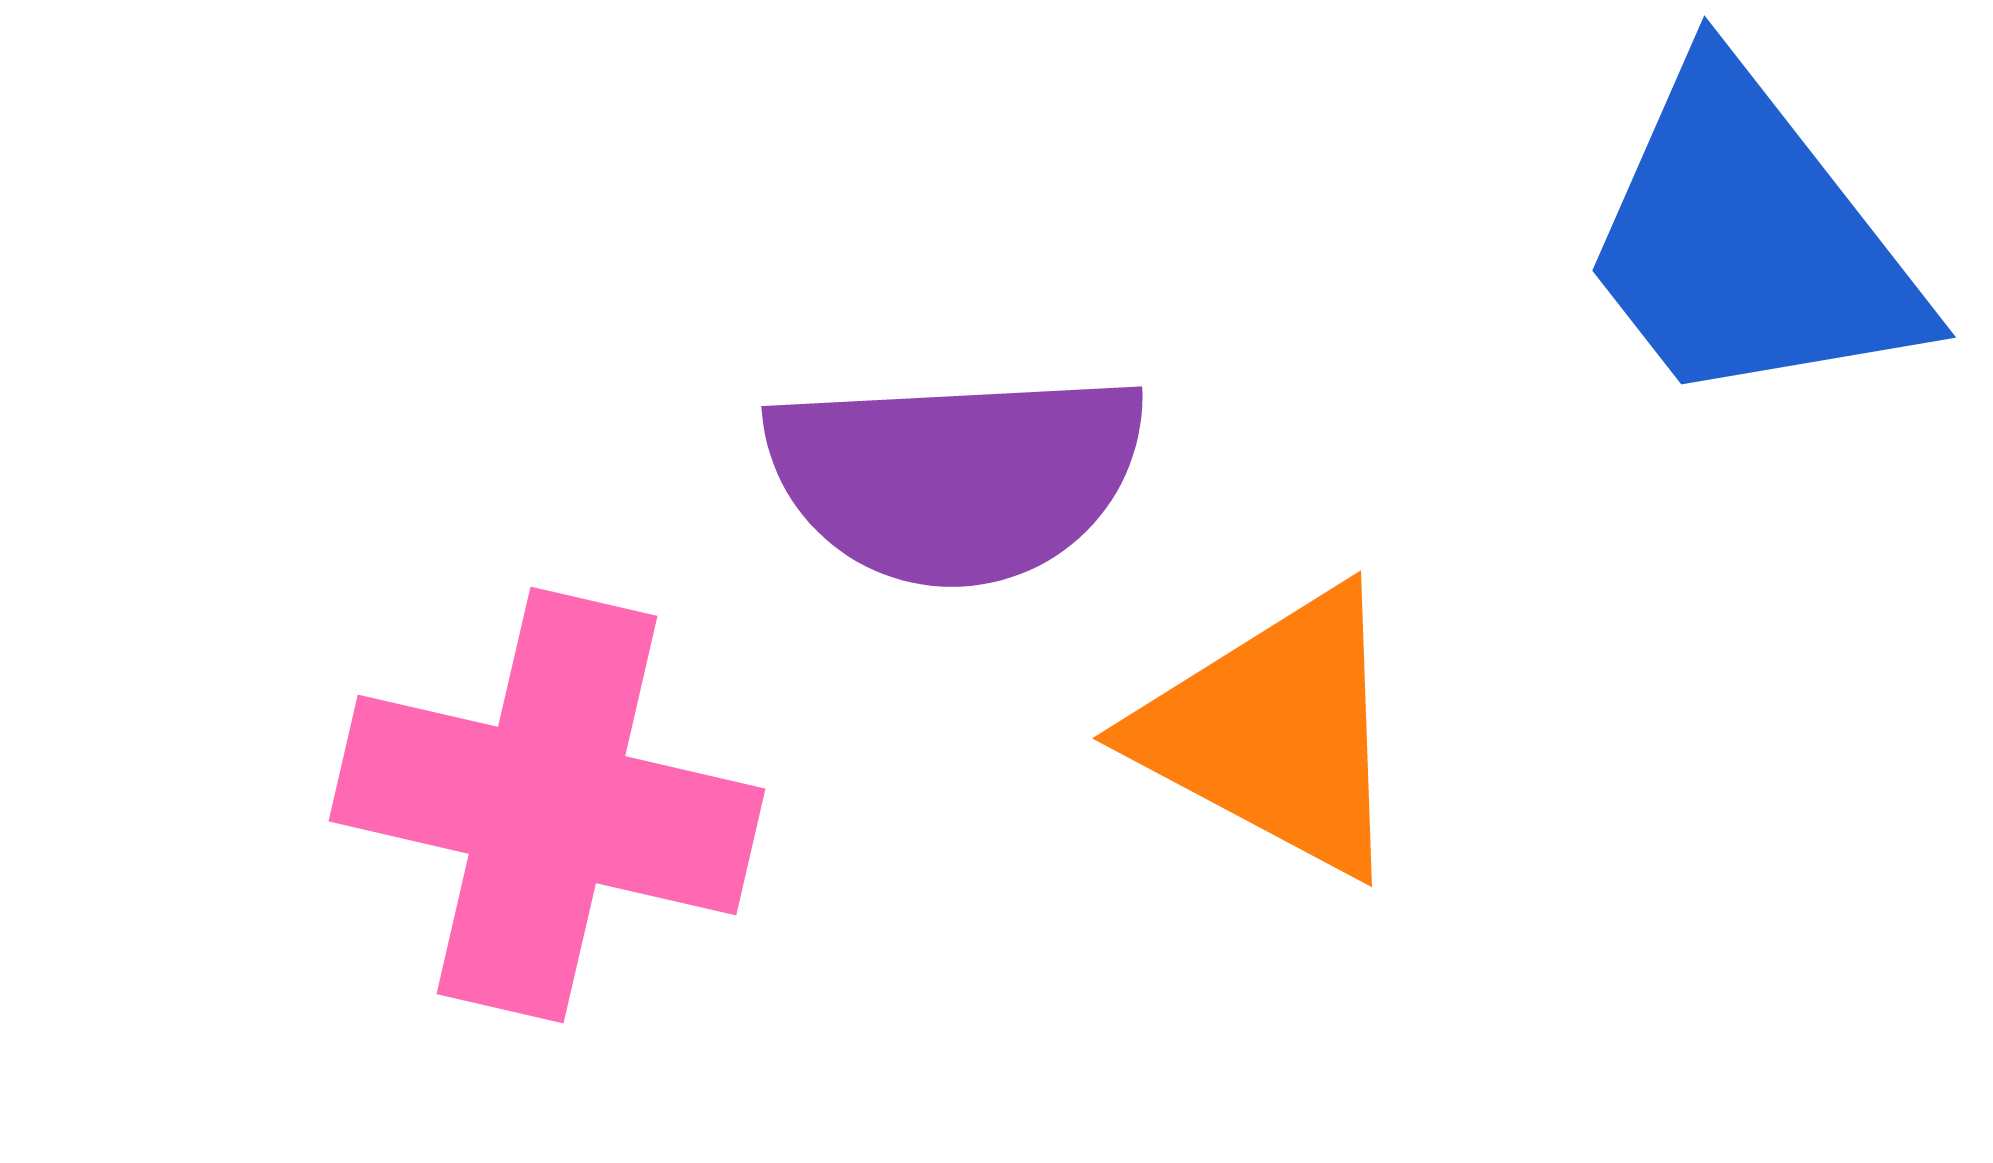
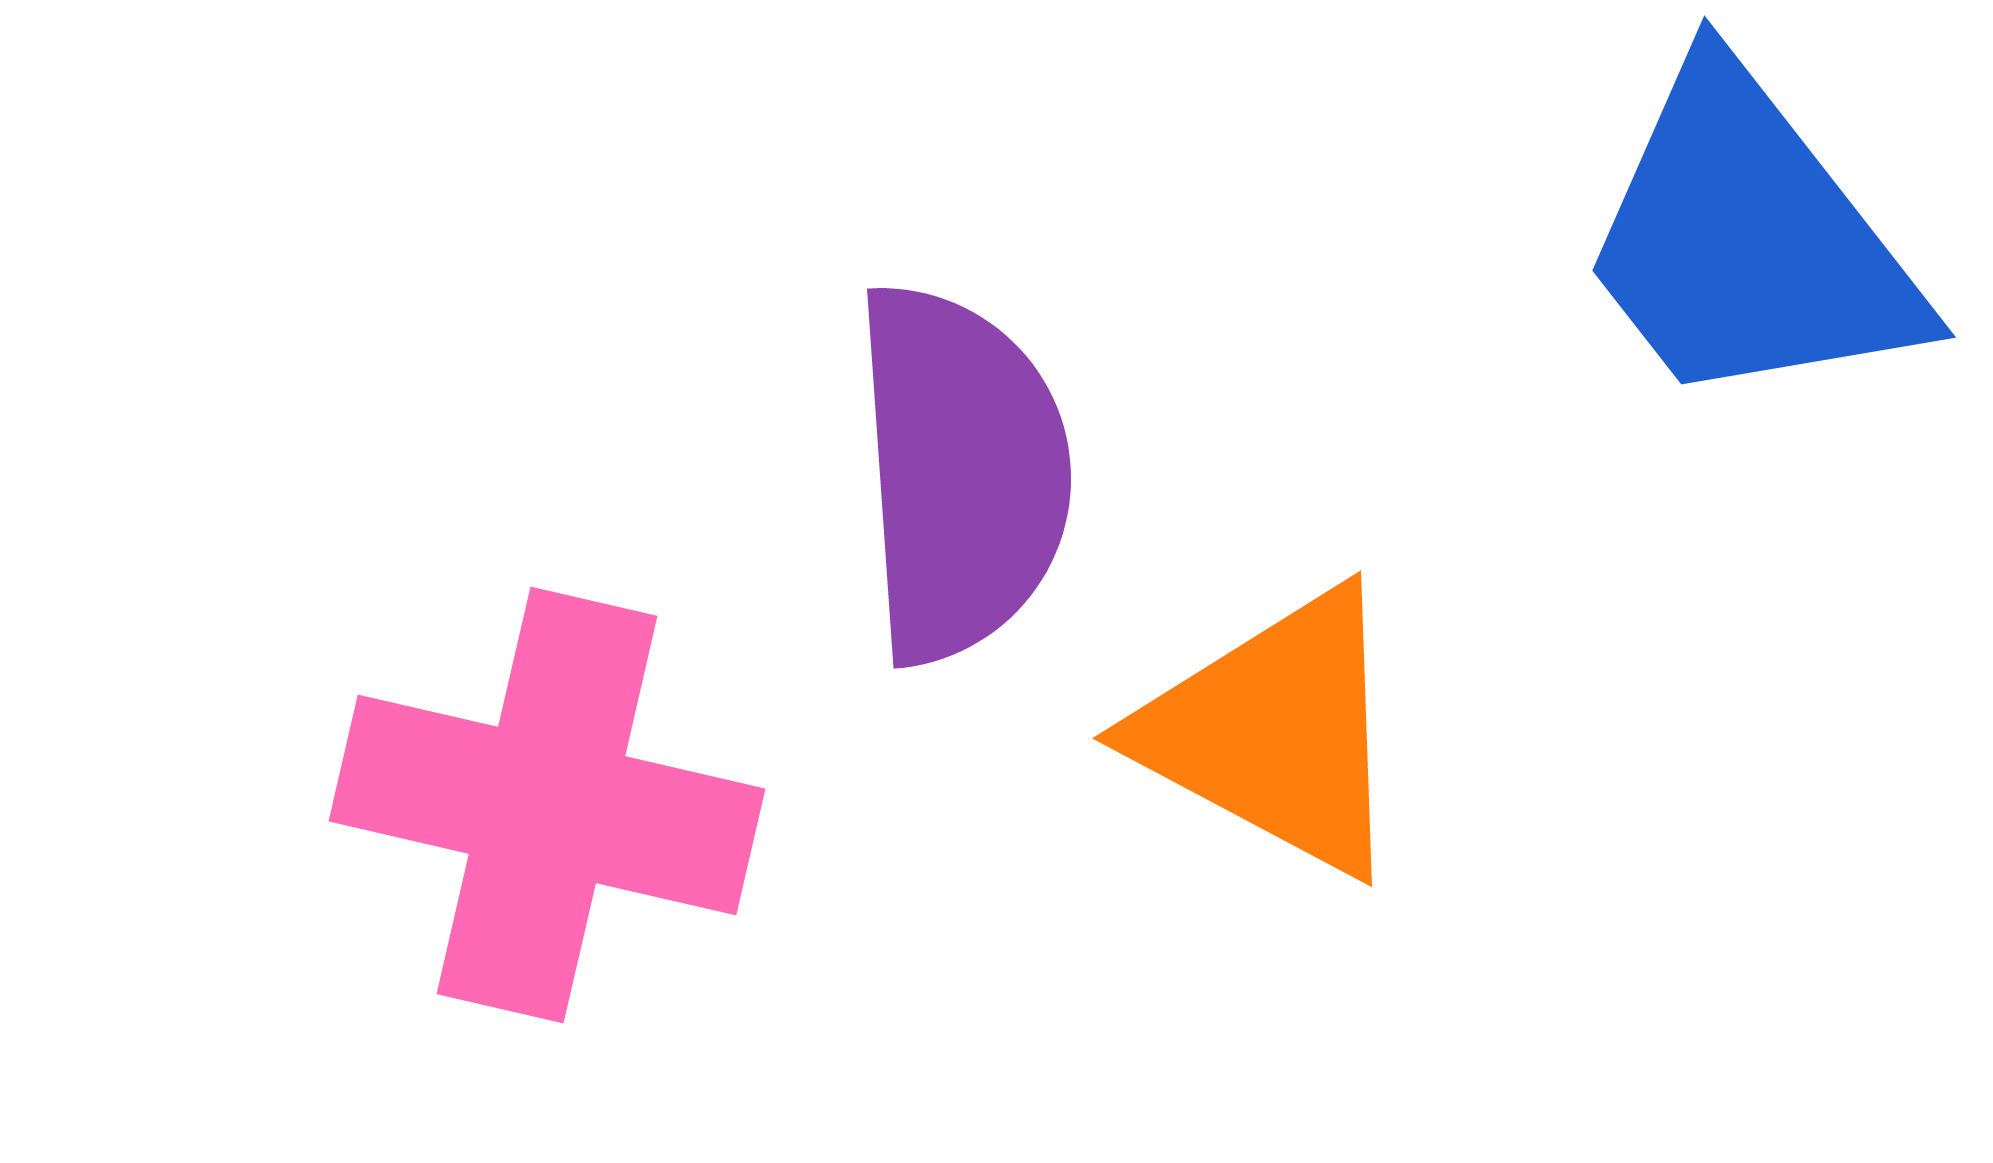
purple semicircle: moved 5 px right, 4 px up; rotated 91 degrees counterclockwise
